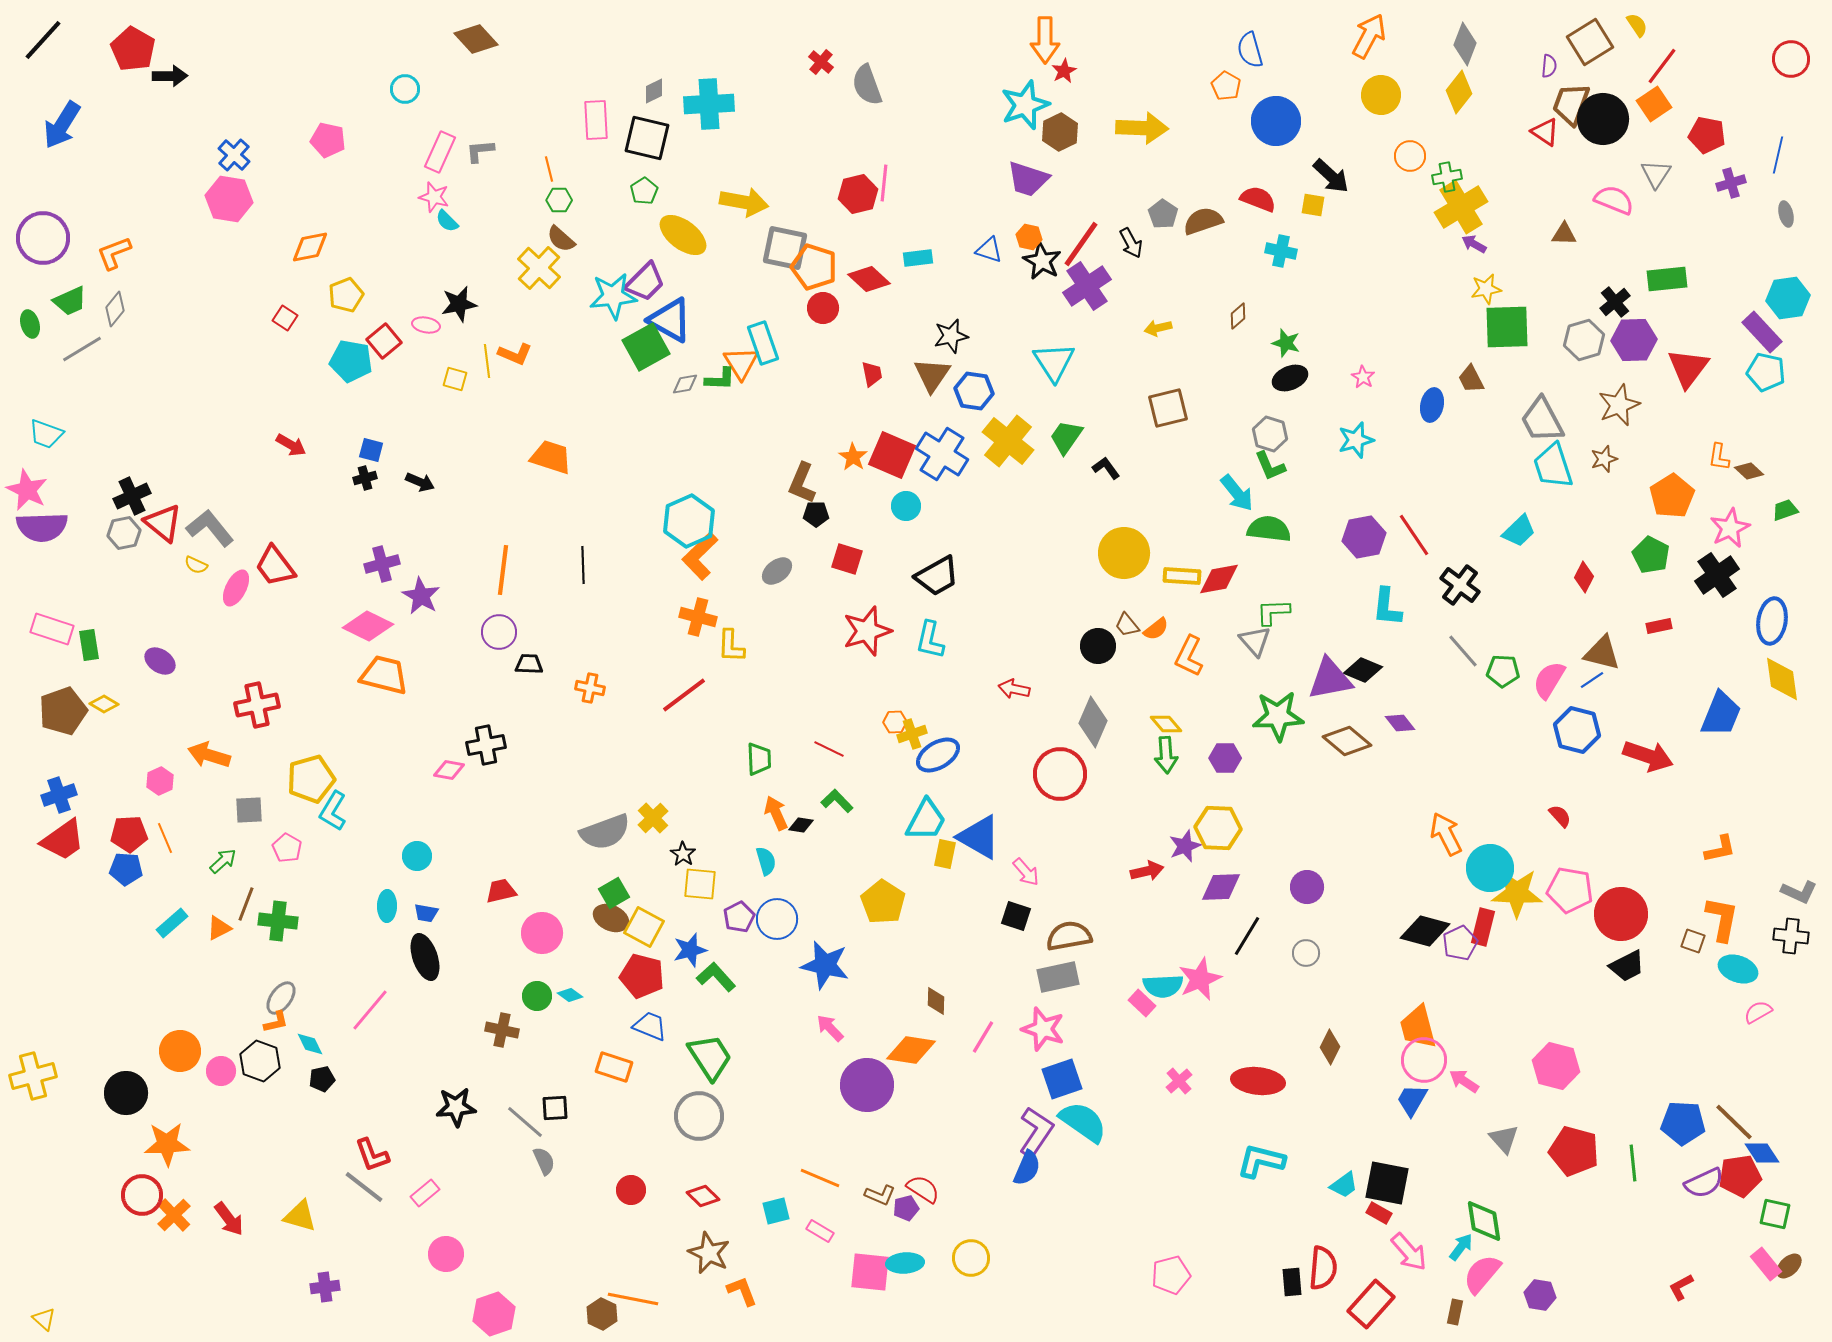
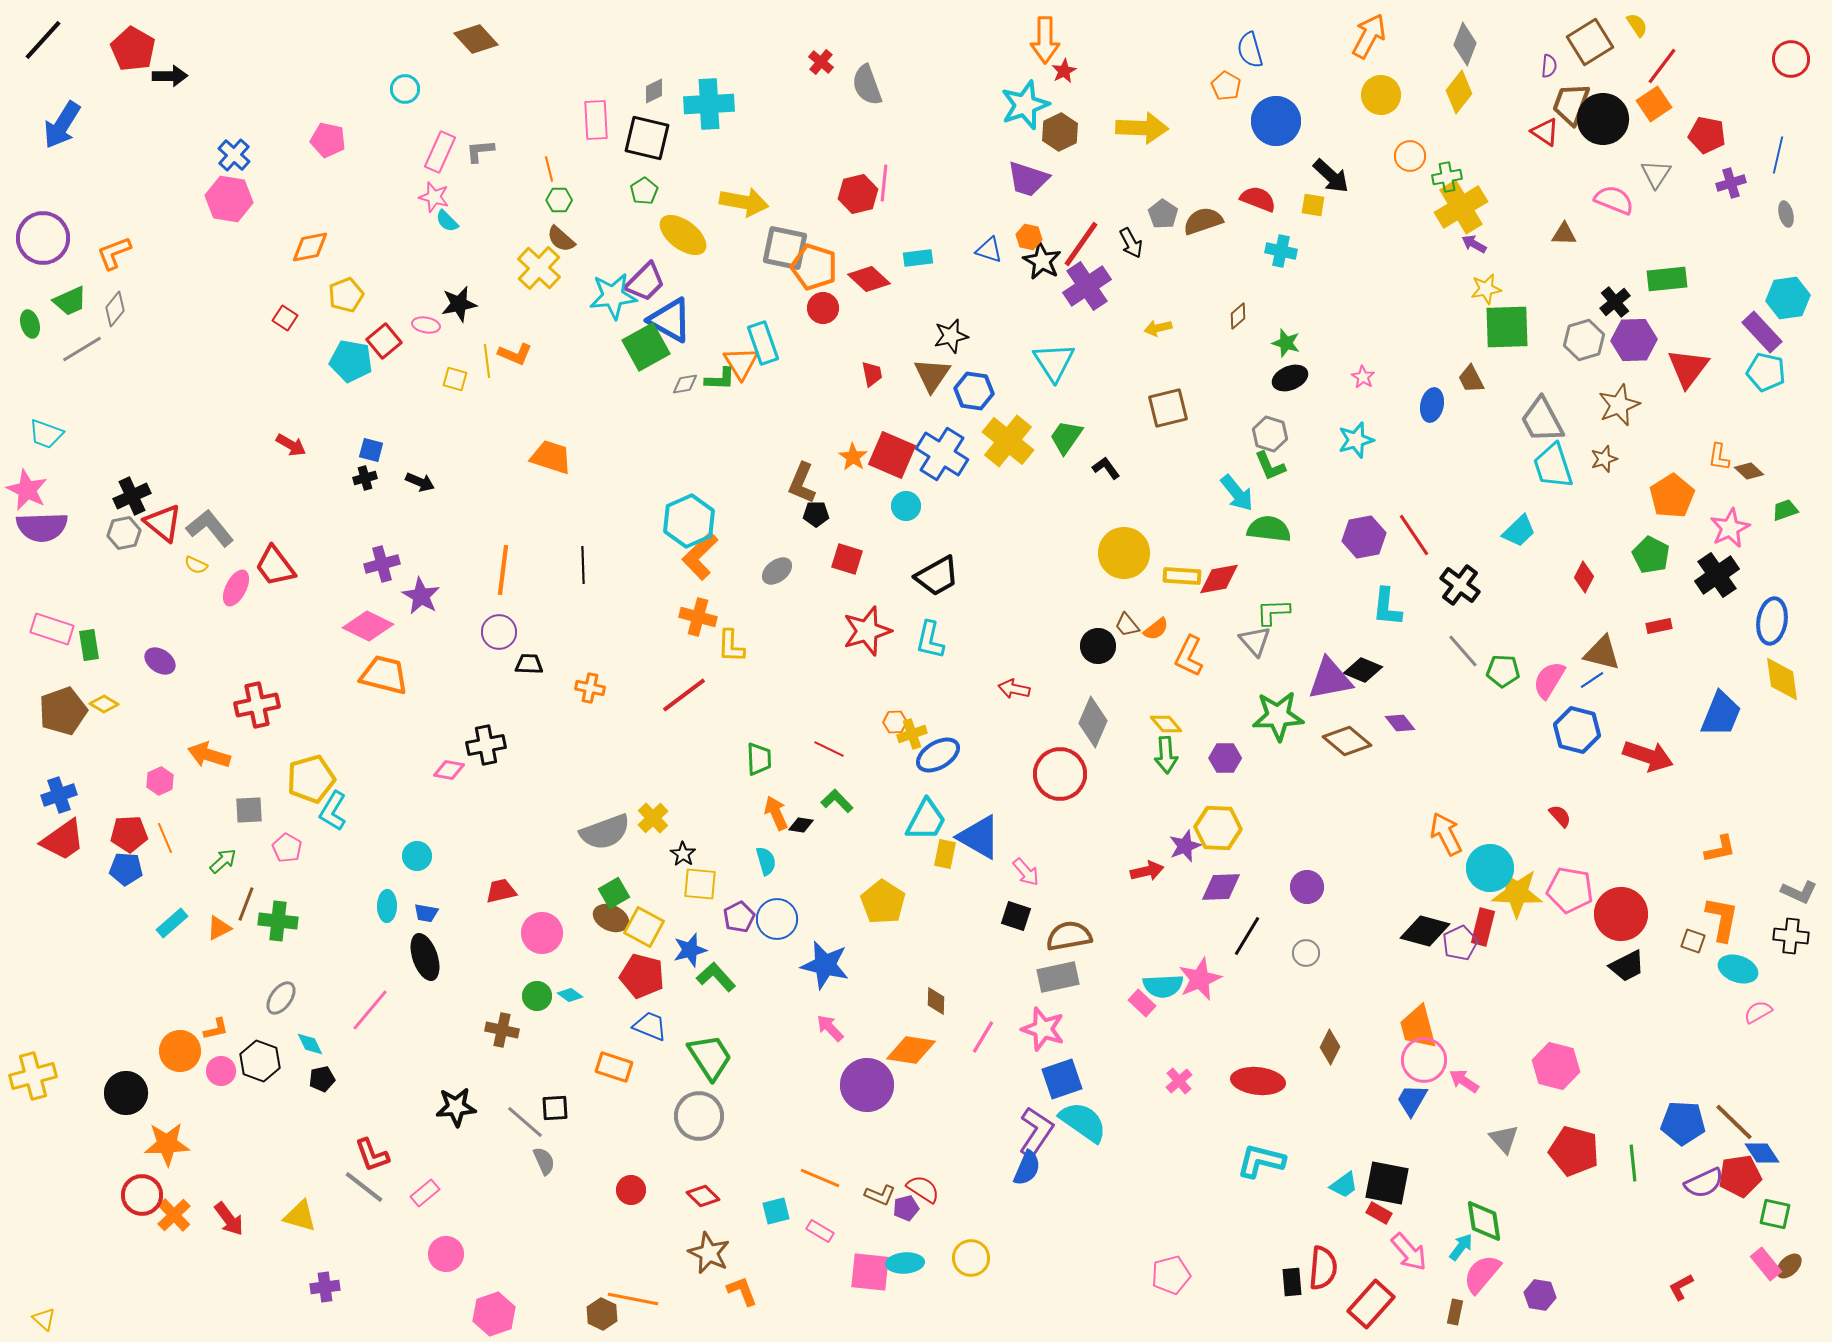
orange L-shape at (276, 1022): moved 60 px left, 7 px down
